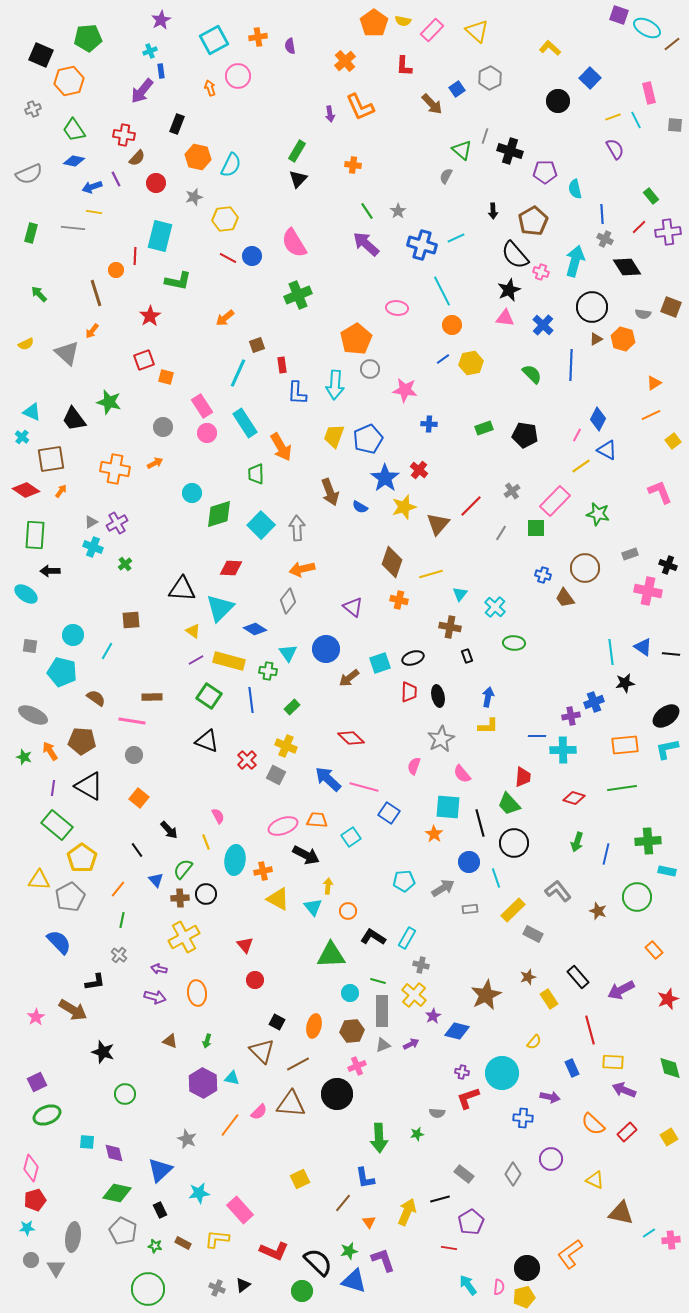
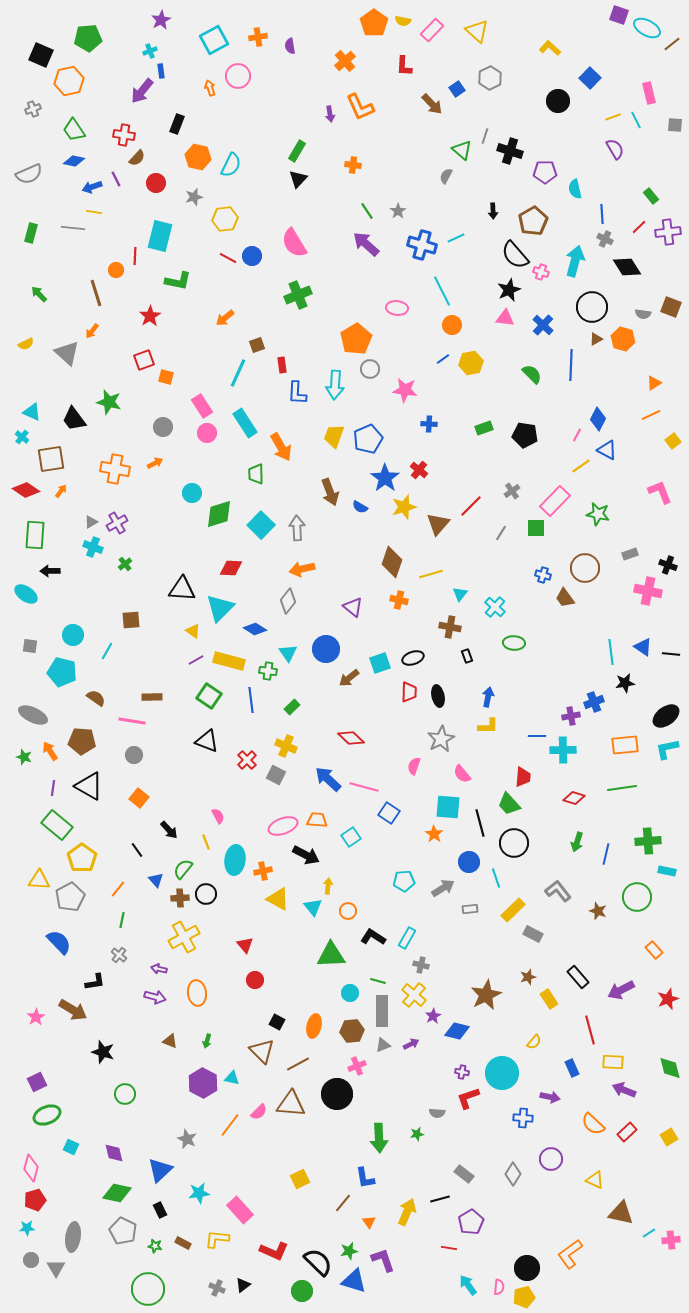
cyan square at (87, 1142): moved 16 px left, 5 px down; rotated 21 degrees clockwise
